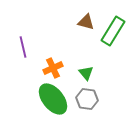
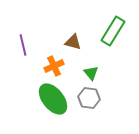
brown triangle: moved 13 px left, 20 px down
purple line: moved 2 px up
orange cross: moved 1 px right, 2 px up
green triangle: moved 5 px right
gray hexagon: moved 2 px right, 1 px up
